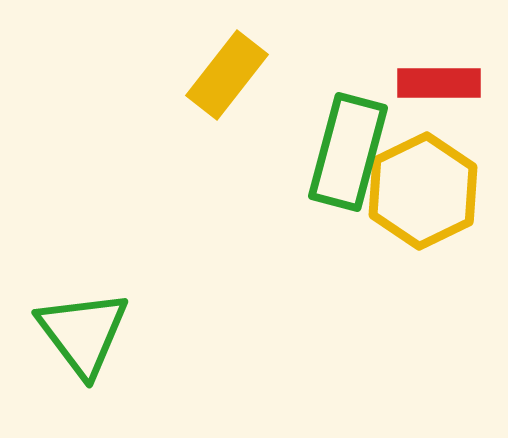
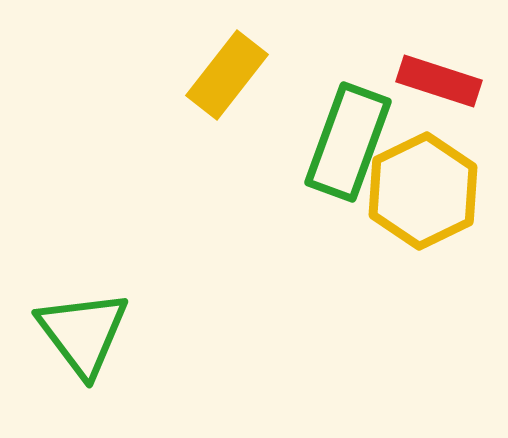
red rectangle: moved 2 px up; rotated 18 degrees clockwise
green rectangle: moved 10 px up; rotated 5 degrees clockwise
